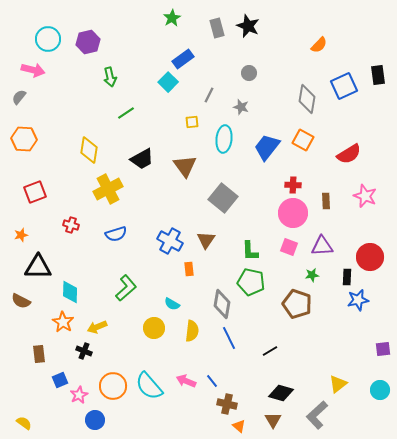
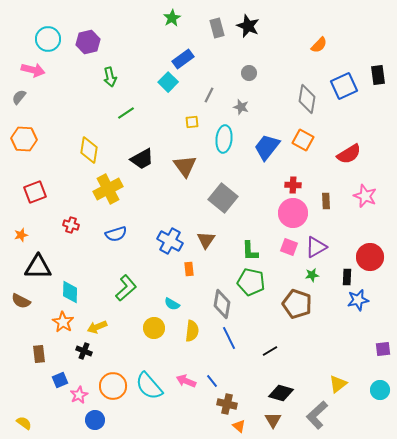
purple triangle at (322, 246): moved 6 px left, 1 px down; rotated 25 degrees counterclockwise
